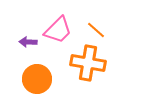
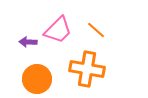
orange cross: moved 1 px left, 6 px down
